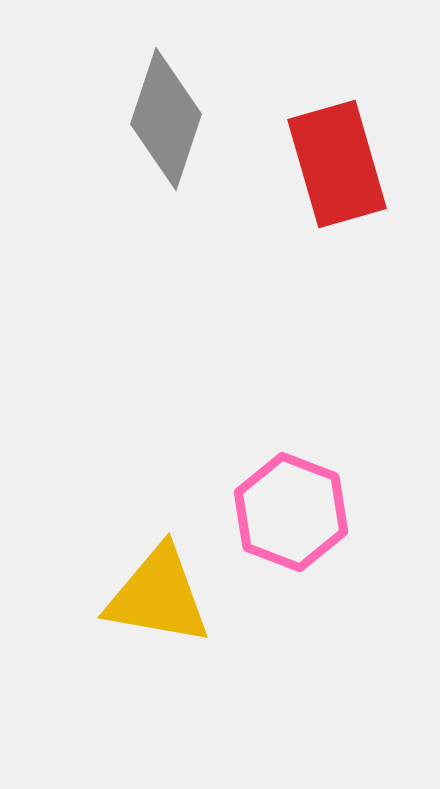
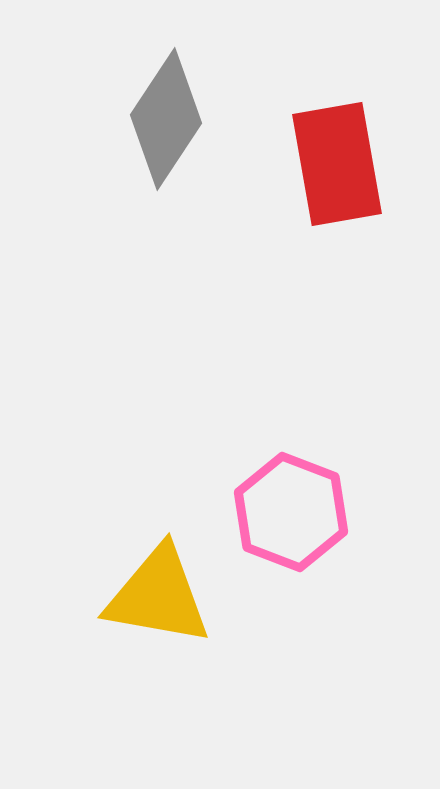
gray diamond: rotated 15 degrees clockwise
red rectangle: rotated 6 degrees clockwise
